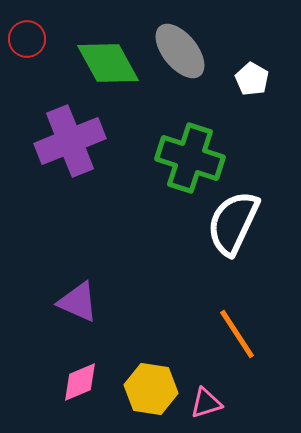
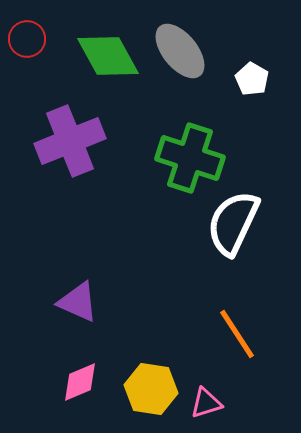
green diamond: moved 7 px up
